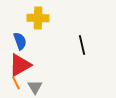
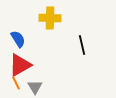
yellow cross: moved 12 px right
blue semicircle: moved 2 px left, 2 px up; rotated 12 degrees counterclockwise
